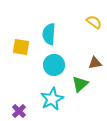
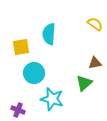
yellow semicircle: moved 1 px right, 2 px down
yellow square: rotated 18 degrees counterclockwise
cyan circle: moved 20 px left, 8 px down
green triangle: moved 4 px right, 1 px up
cyan star: rotated 30 degrees counterclockwise
purple cross: moved 1 px left, 1 px up; rotated 24 degrees counterclockwise
